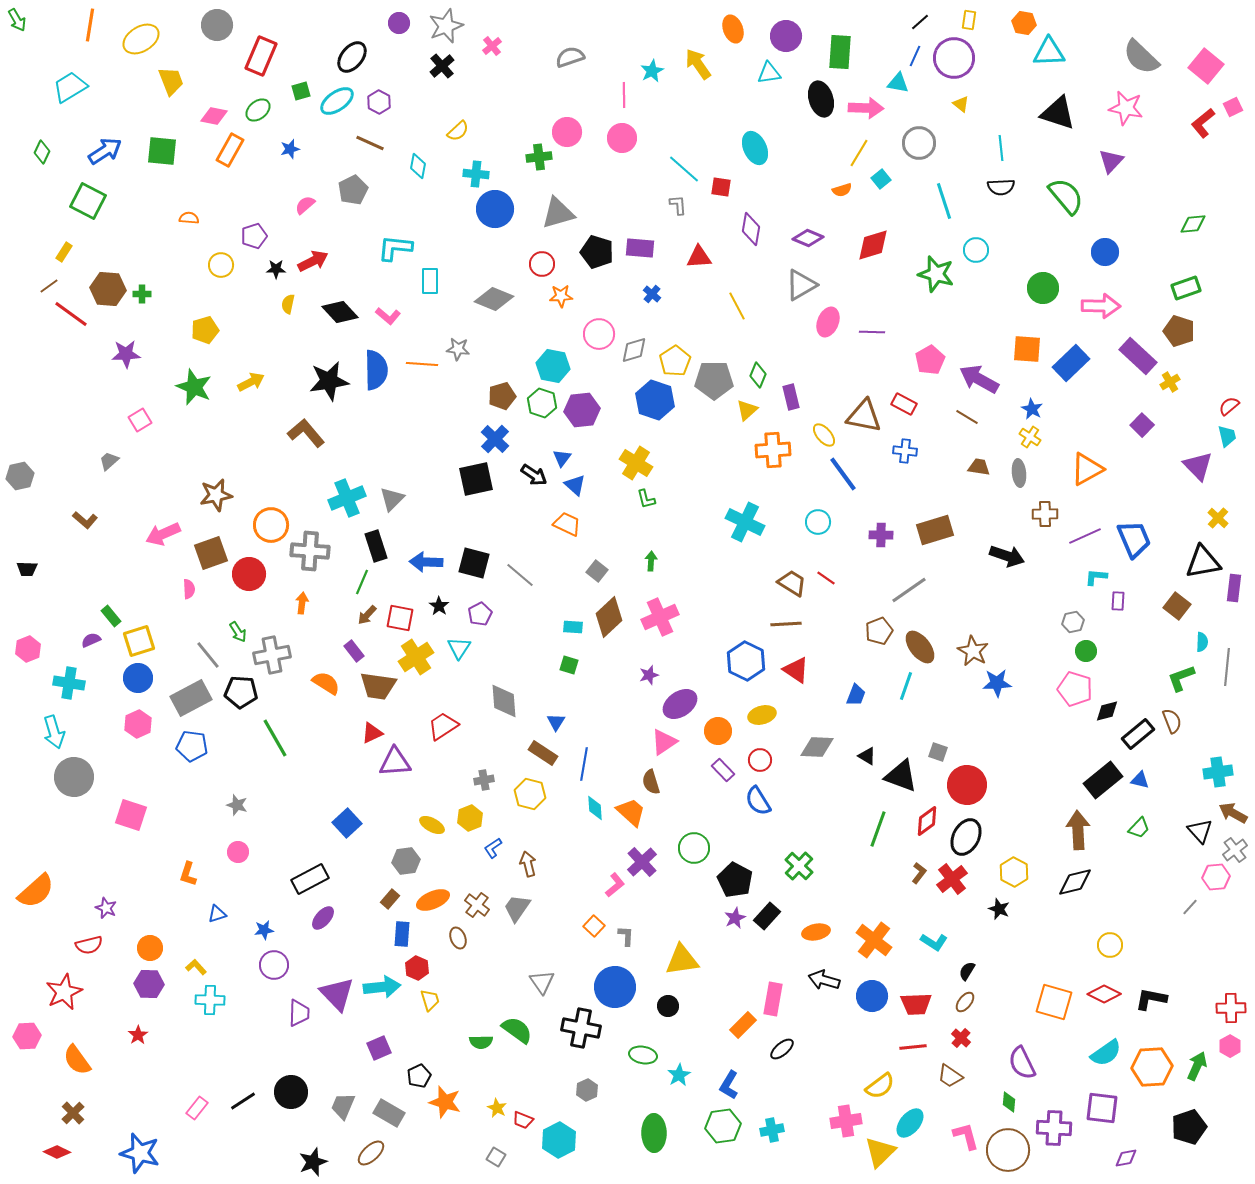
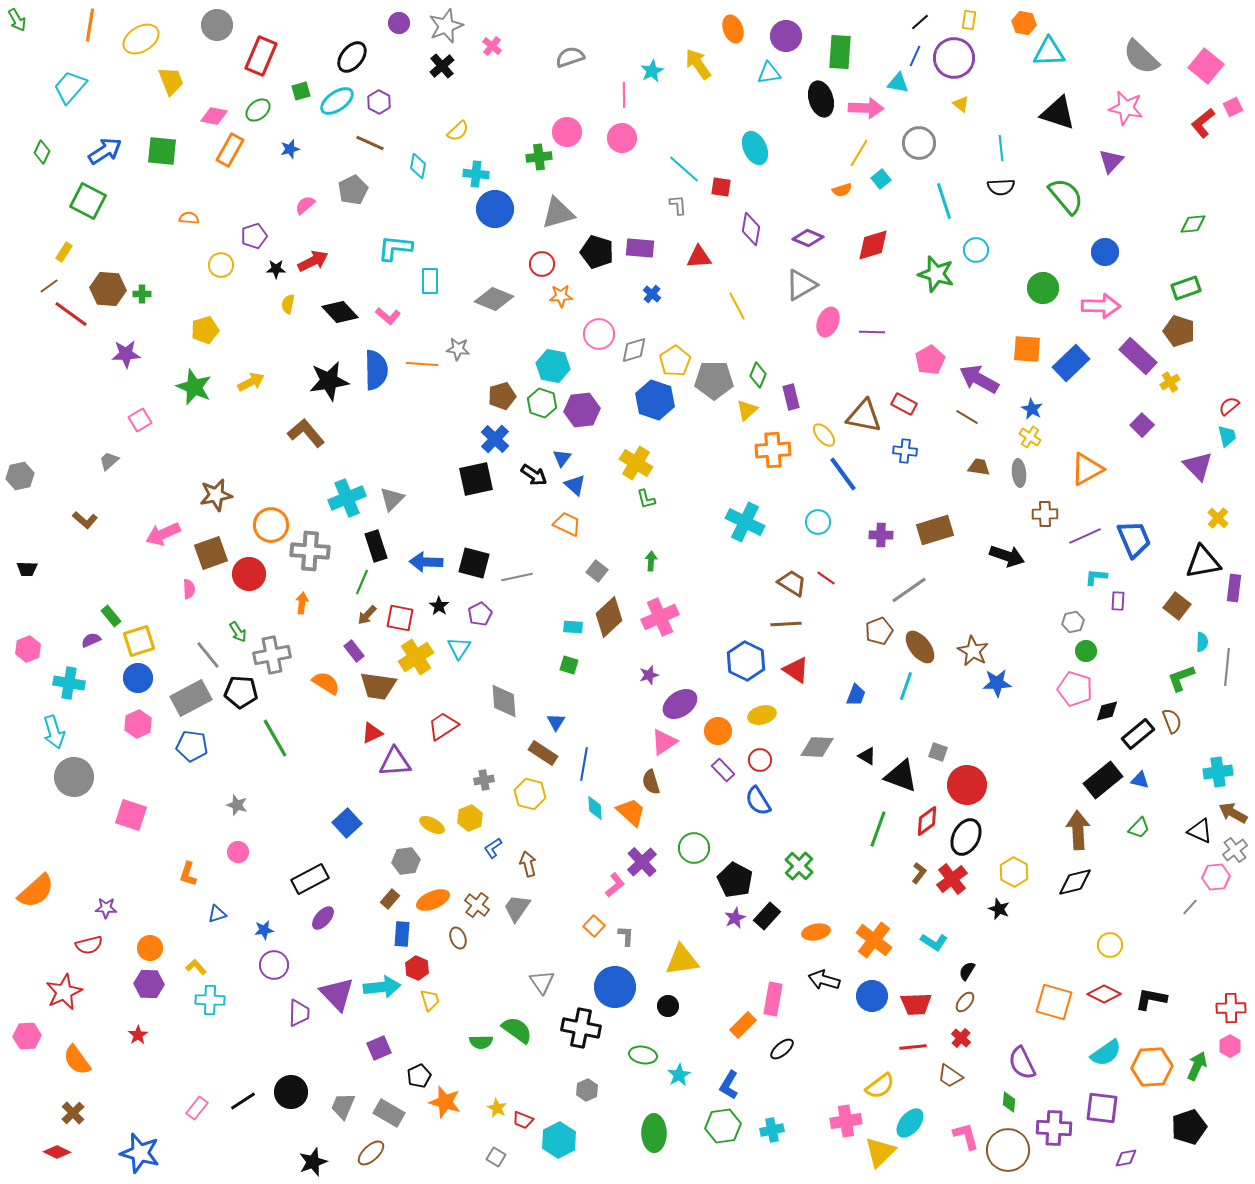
pink cross at (492, 46): rotated 12 degrees counterclockwise
cyan trapezoid at (70, 87): rotated 18 degrees counterclockwise
gray line at (520, 575): moved 3 px left, 2 px down; rotated 52 degrees counterclockwise
black triangle at (1200, 831): rotated 24 degrees counterclockwise
purple star at (106, 908): rotated 20 degrees counterclockwise
